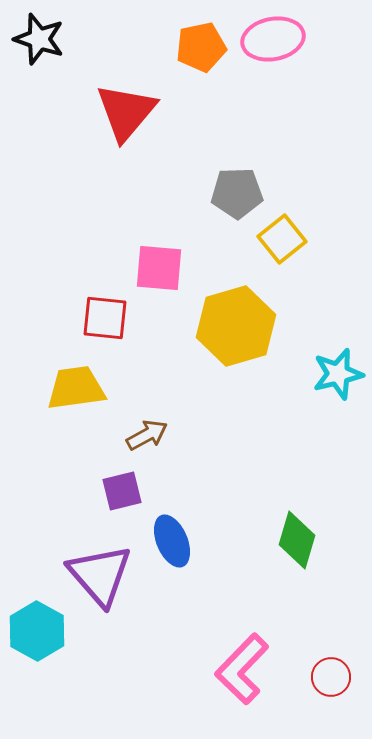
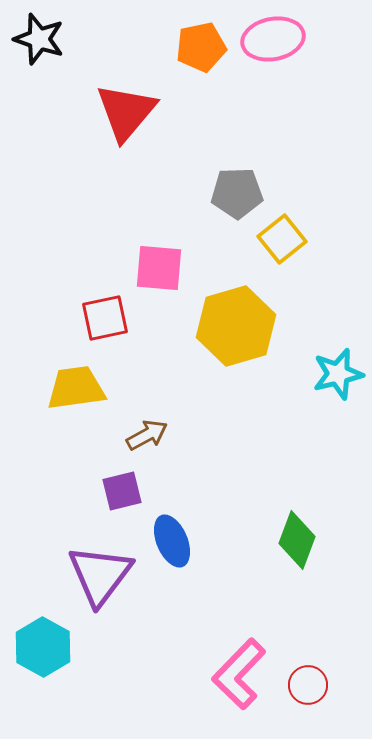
red square: rotated 18 degrees counterclockwise
green diamond: rotated 4 degrees clockwise
purple triangle: rotated 18 degrees clockwise
cyan hexagon: moved 6 px right, 16 px down
pink L-shape: moved 3 px left, 5 px down
red circle: moved 23 px left, 8 px down
